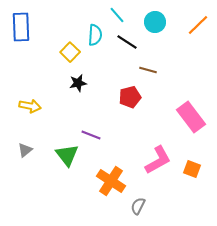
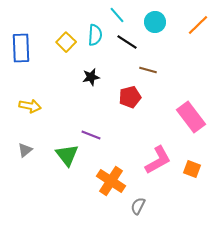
blue rectangle: moved 21 px down
yellow square: moved 4 px left, 10 px up
black star: moved 13 px right, 6 px up
